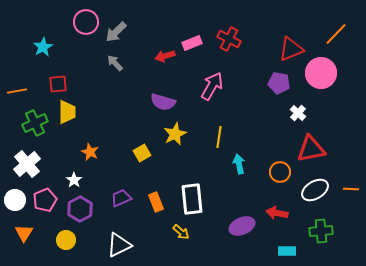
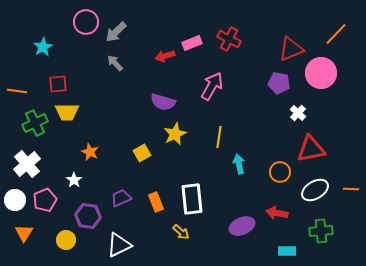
orange line at (17, 91): rotated 18 degrees clockwise
yellow trapezoid at (67, 112): rotated 90 degrees clockwise
purple hexagon at (80, 209): moved 8 px right, 7 px down; rotated 25 degrees counterclockwise
